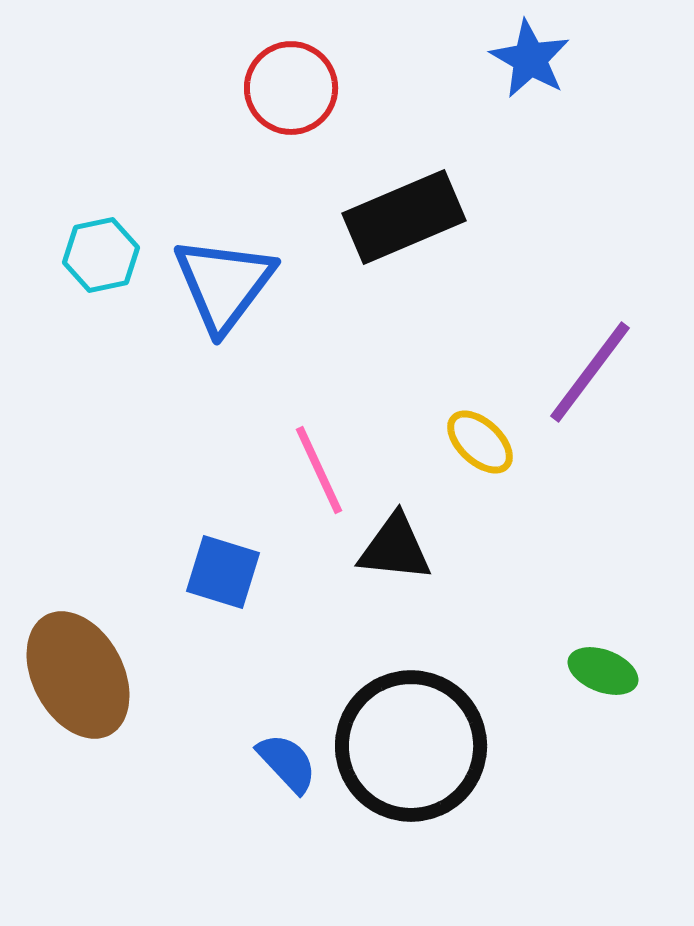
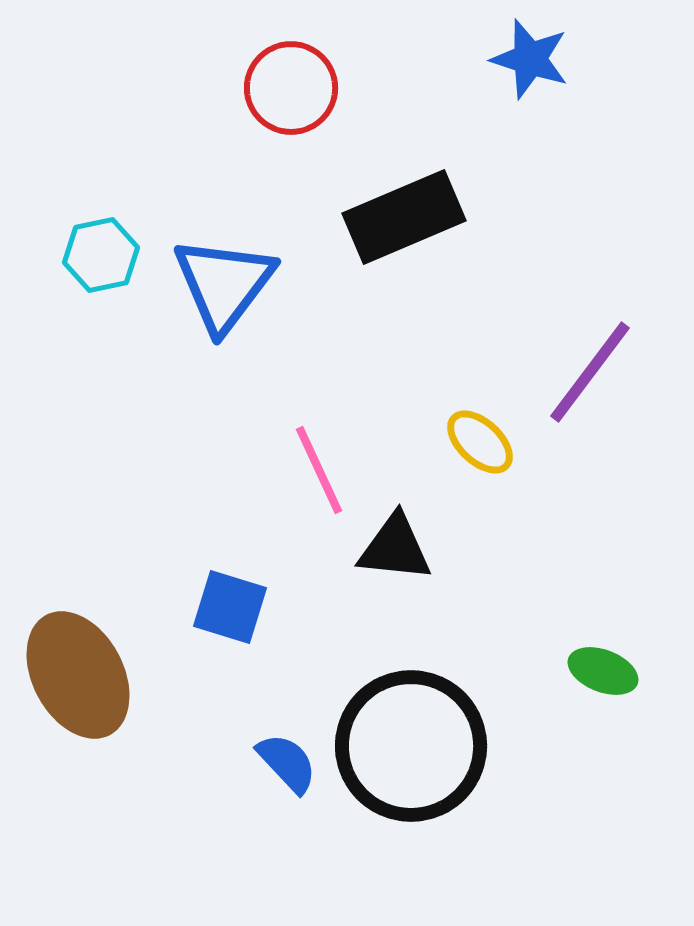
blue star: rotated 12 degrees counterclockwise
blue square: moved 7 px right, 35 px down
